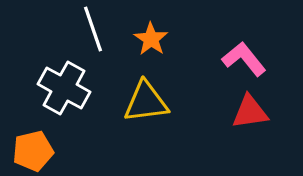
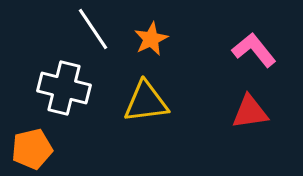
white line: rotated 15 degrees counterclockwise
orange star: rotated 12 degrees clockwise
pink L-shape: moved 10 px right, 9 px up
white cross: rotated 15 degrees counterclockwise
orange pentagon: moved 1 px left, 2 px up
